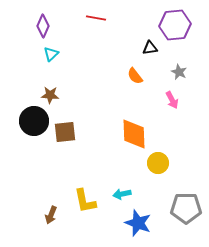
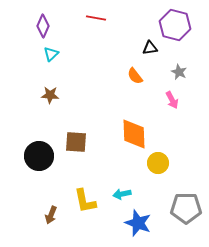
purple hexagon: rotated 20 degrees clockwise
black circle: moved 5 px right, 35 px down
brown square: moved 11 px right, 10 px down; rotated 10 degrees clockwise
